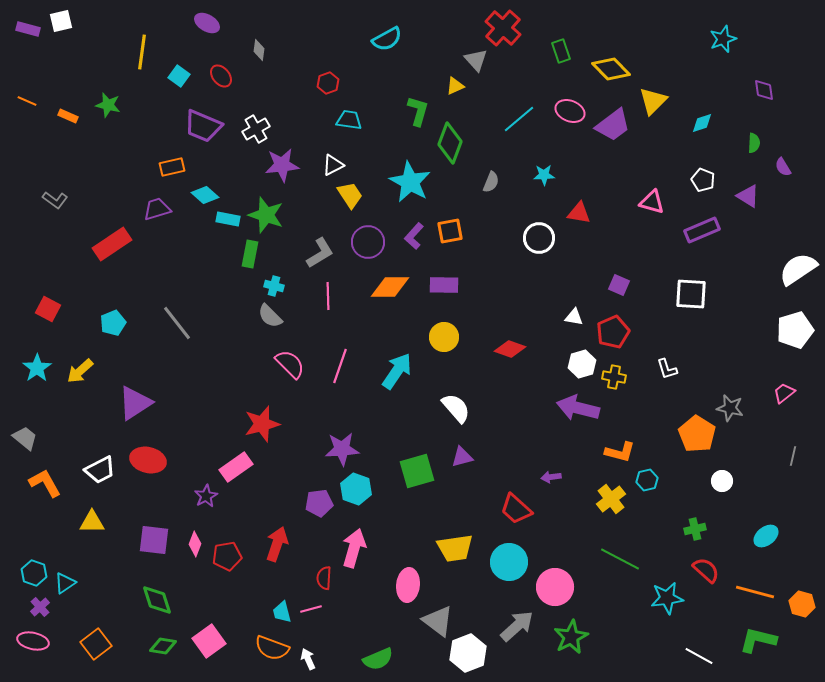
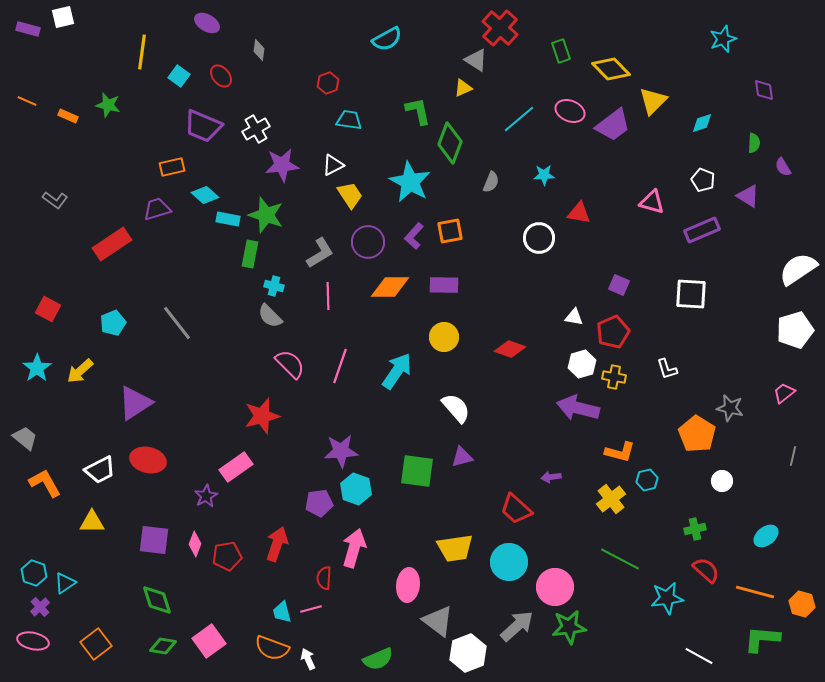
white square at (61, 21): moved 2 px right, 4 px up
red cross at (503, 28): moved 3 px left
gray triangle at (476, 60): rotated 15 degrees counterclockwise
yellow triangle at (455, 86): moved 8 px right, 2 px down
green L-shape at (418, 111): rotated 28 degrees counterclockwise
red star at (262, 424): moved 8 px up
purple star at (342, 449): moved 1 px left, 2 px down
green square at (417, 471): rotated 24 degrees clockwise
green star at (571, 637): moved 2 px left, 10 px up; rotated 20 degrees clockwise
green L-shape at (758, 640): moved 4 px right, 1 px up; rotated 9 degrees counterclockwise
